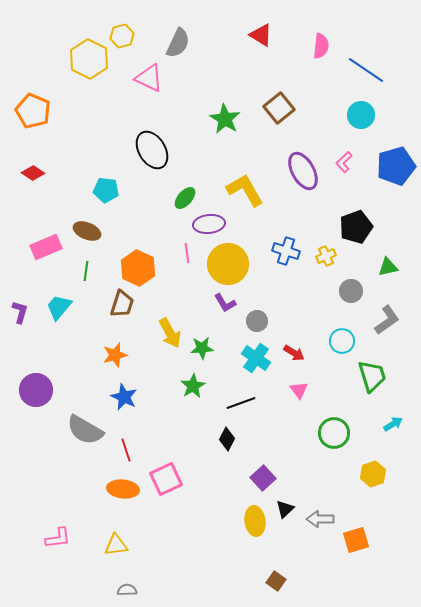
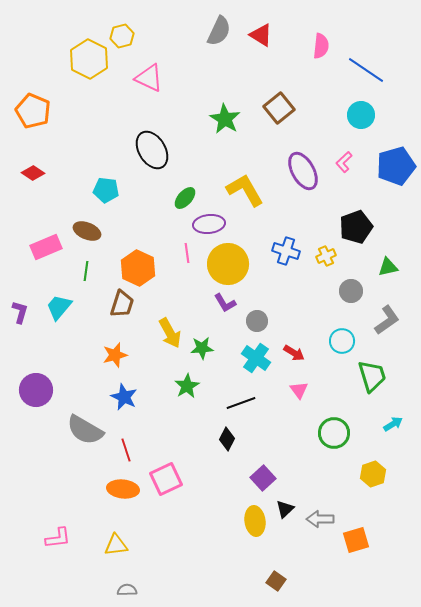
gray semicircle at (178, 43): moved 41 px right, 12 px up
green star at (193, 386): moved 6 px left
